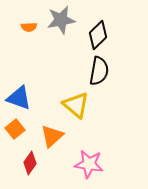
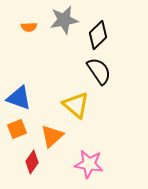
gray star: moved 3 px right
black semicircle: rotated 44 degrees counterclockwise
orange square: moved 2 px right; rotated 18 degrees clockwise
red diamond: moved 2 px right, 1 px up
